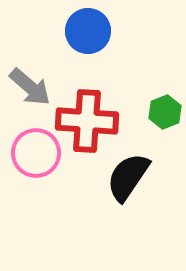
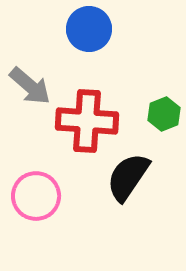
blue circle: moved 1 px right, 2 px up
gray arrow: moved 1 px up
green hexagon: moved 1 px left, 2 px down
pink circle: moved 43 px down
